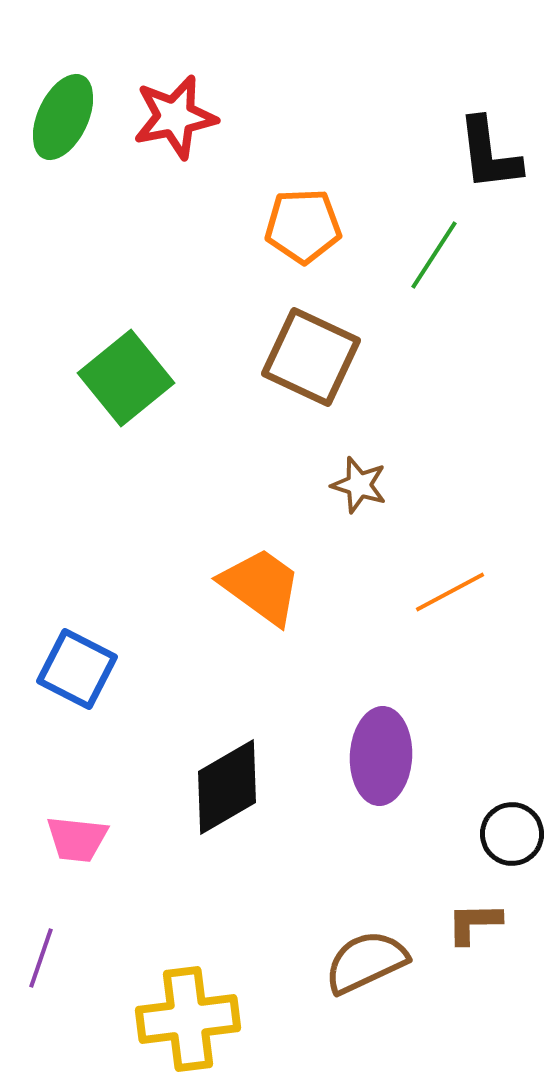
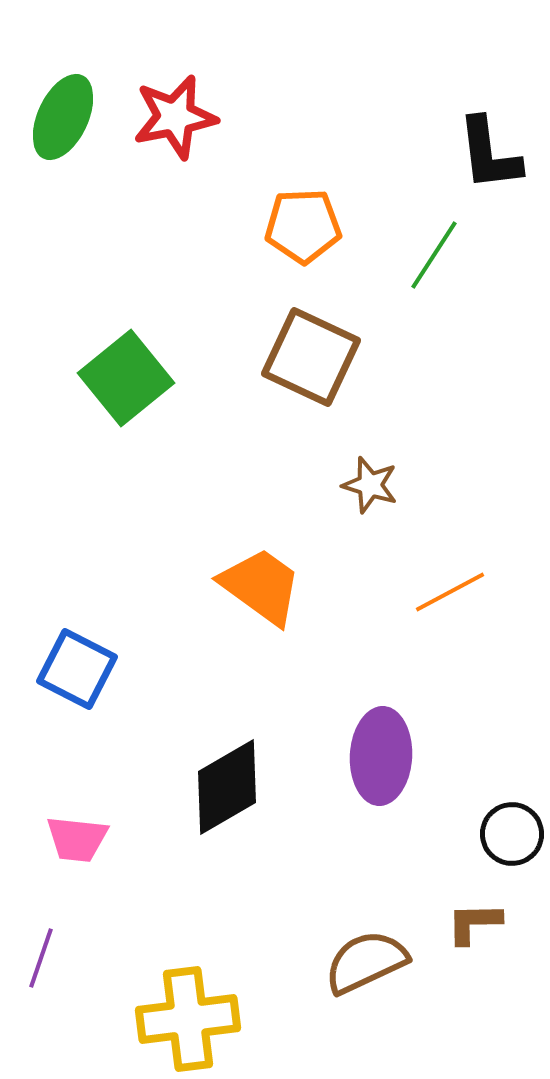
brown star: moved 11 px right
